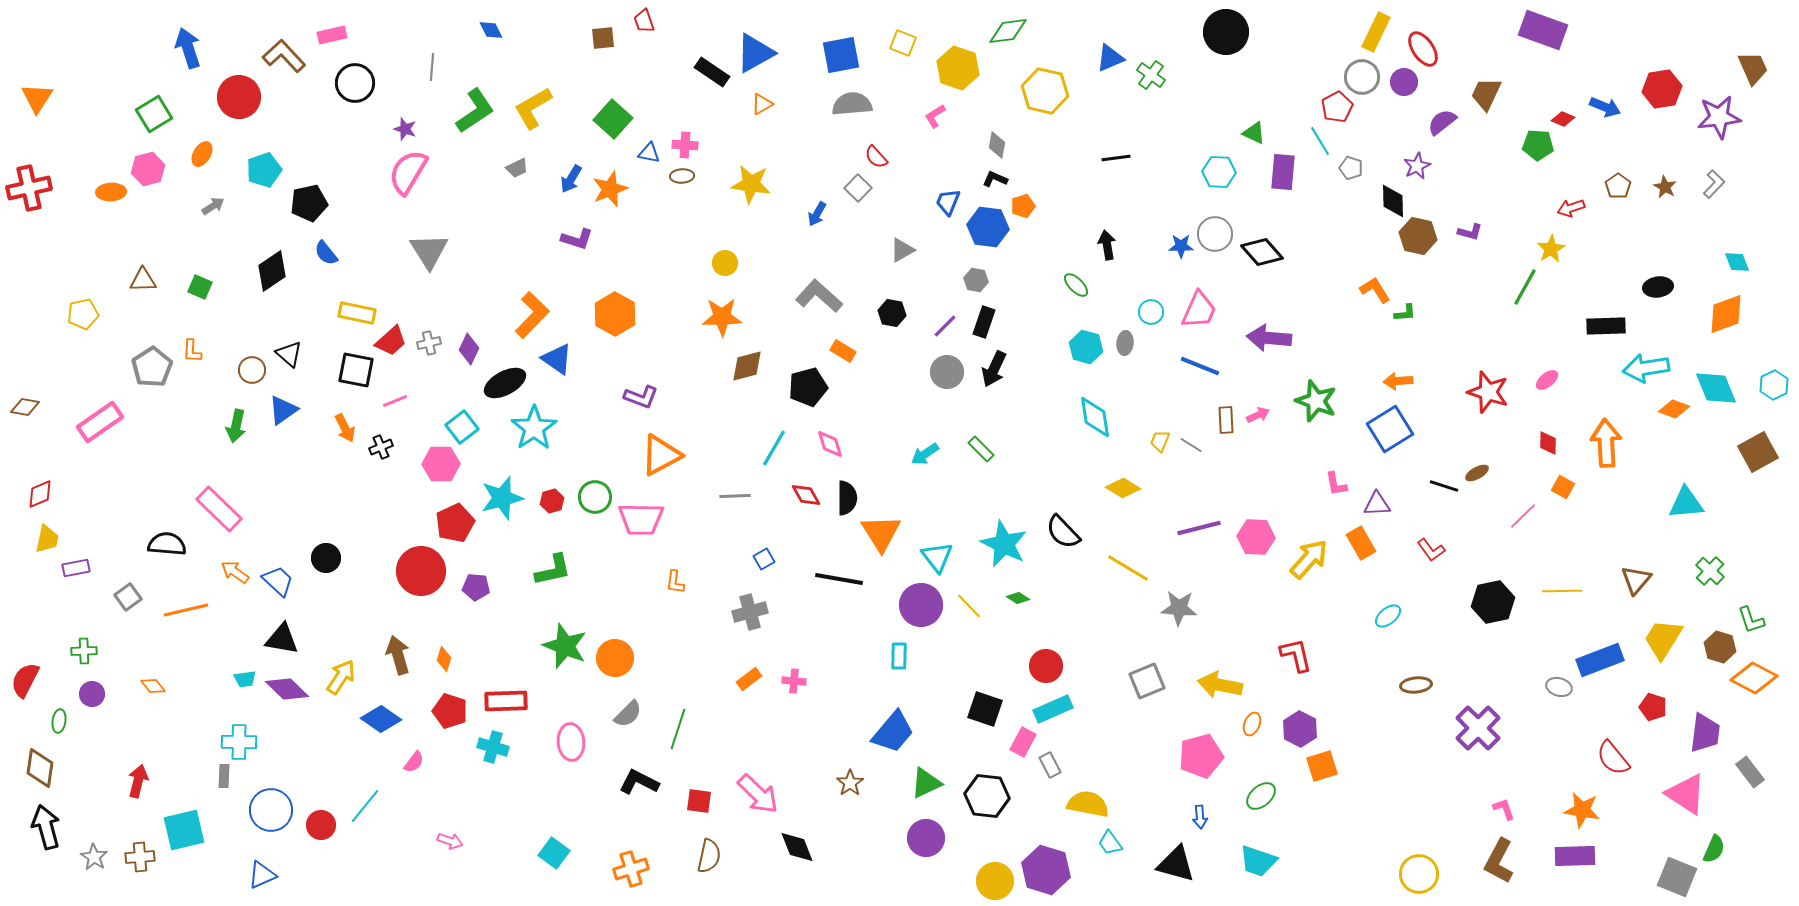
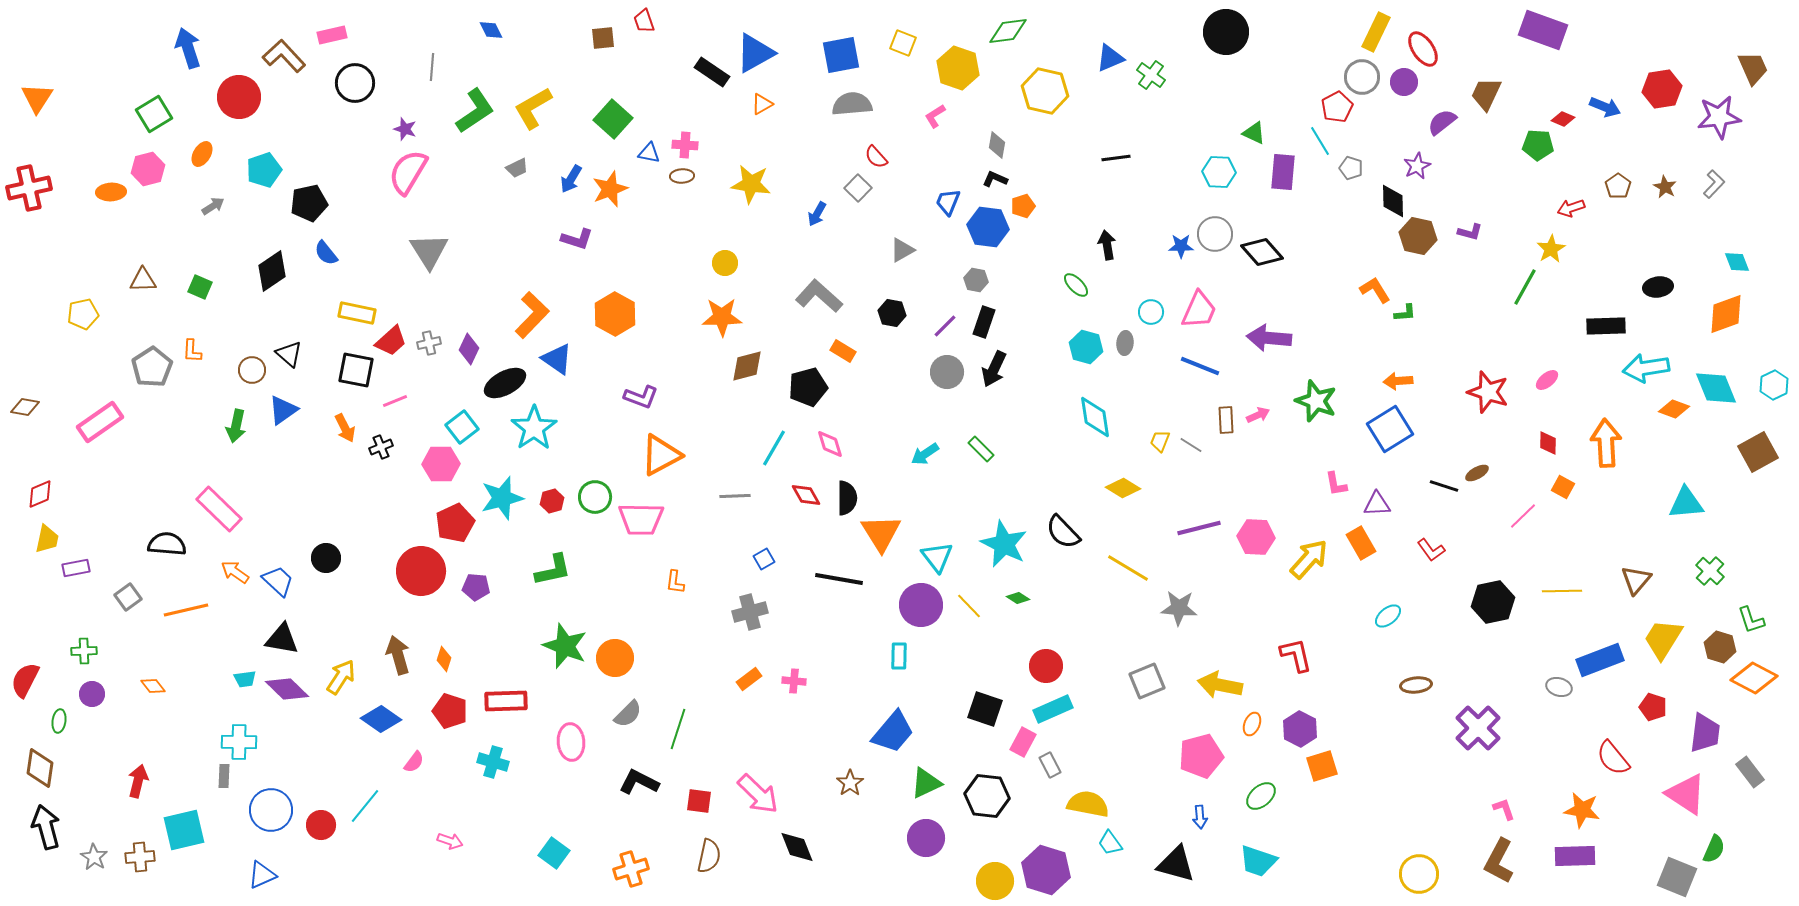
cyan cross at (493, 747): moved 15 px down
